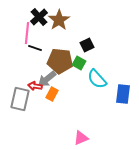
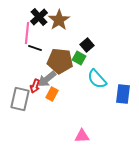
black square: rotated 16 degrees counterclockwise
green square: moved 5 px up
red arrow: rotated 80 degrees counterclockwise
pink triangle: moved 1 px right, 2 px up; rotated 21 degrees clockwise
